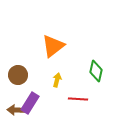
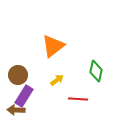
yellow arrow: rotated 40 degrees clockwise
purple rectangle: moved 6 px left, 7 px up
